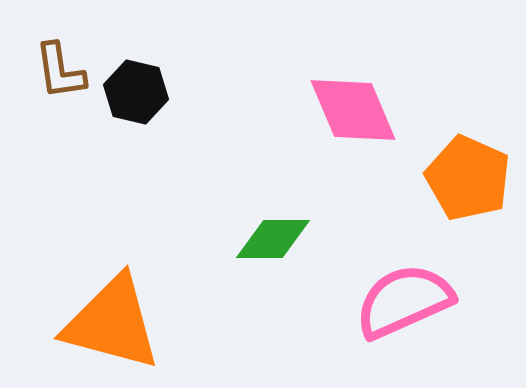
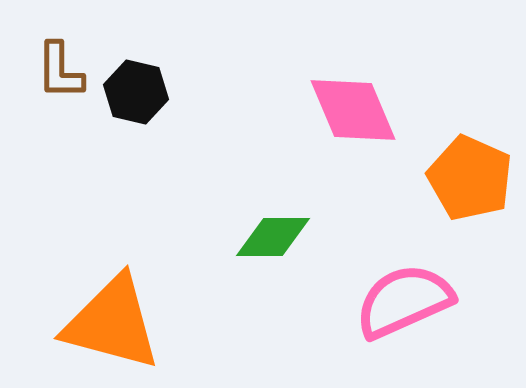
brown L-shape: rotated 8 degrees clockwise
orange pentagon: moved 2 px right
green diamond: moved 2 px up
